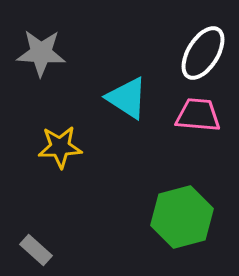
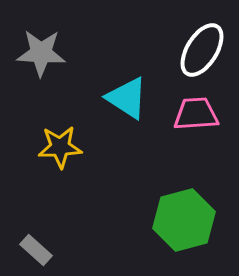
white ellipse: moved 1 px left, 3 px up
pink trapezoid: moved 2 px left, 1 px up; rotated 9 degrees counterclockwise
green hexagon: moved 2 px right, 3 px down
